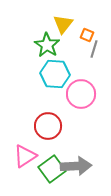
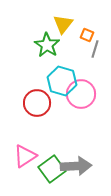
gray line: moved 1 px right
cyan hexagon: moved 7 px right, 7 px down; rotated 12 degrees clockwise
red circle: moved 11 px left, 23 px up
